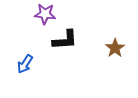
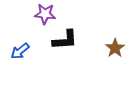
blue arrow: moved 5 px left, 13 px up; rotated 18 degrees clockwise
